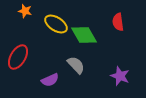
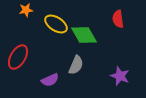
orange star: moved 1 px right, 1 px up; rotated 24 degrees counterclockwise
red semicircle: moved 3 px up
gray semicircle: rotated 66 degrees clockwise
